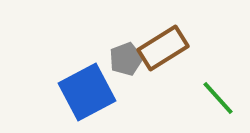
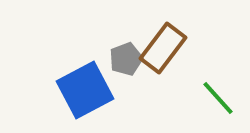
brown rectangle: rotated 21 degrees counterclockwise
blue square: moved 2 px left, 2 px up
